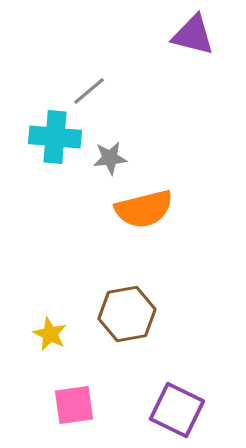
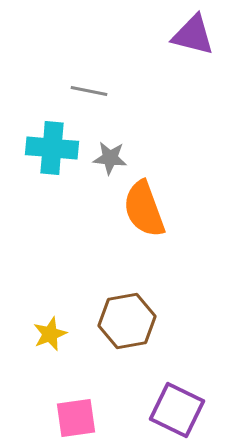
gray line: rotated 51 degrees clockwise
cyan cross: moved 3 px left, 11 px down
gray star: rotated 12 degrees clockwise
orange semicircle: rotated 84 degrees clockwise
brown hexagon: moved 7 px down
yellow star: rotated 24 degrees clockwise
pink square: moved 2 px right, 13 px down
